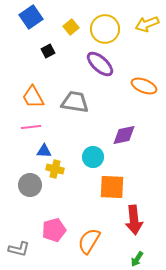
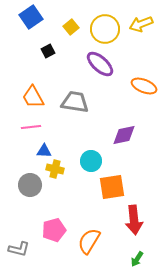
yellow arrow: moved 6 px left
cyan circle: moved 2 px left, 4 px down
orange square: rotated 12 degrees counterclockwise
